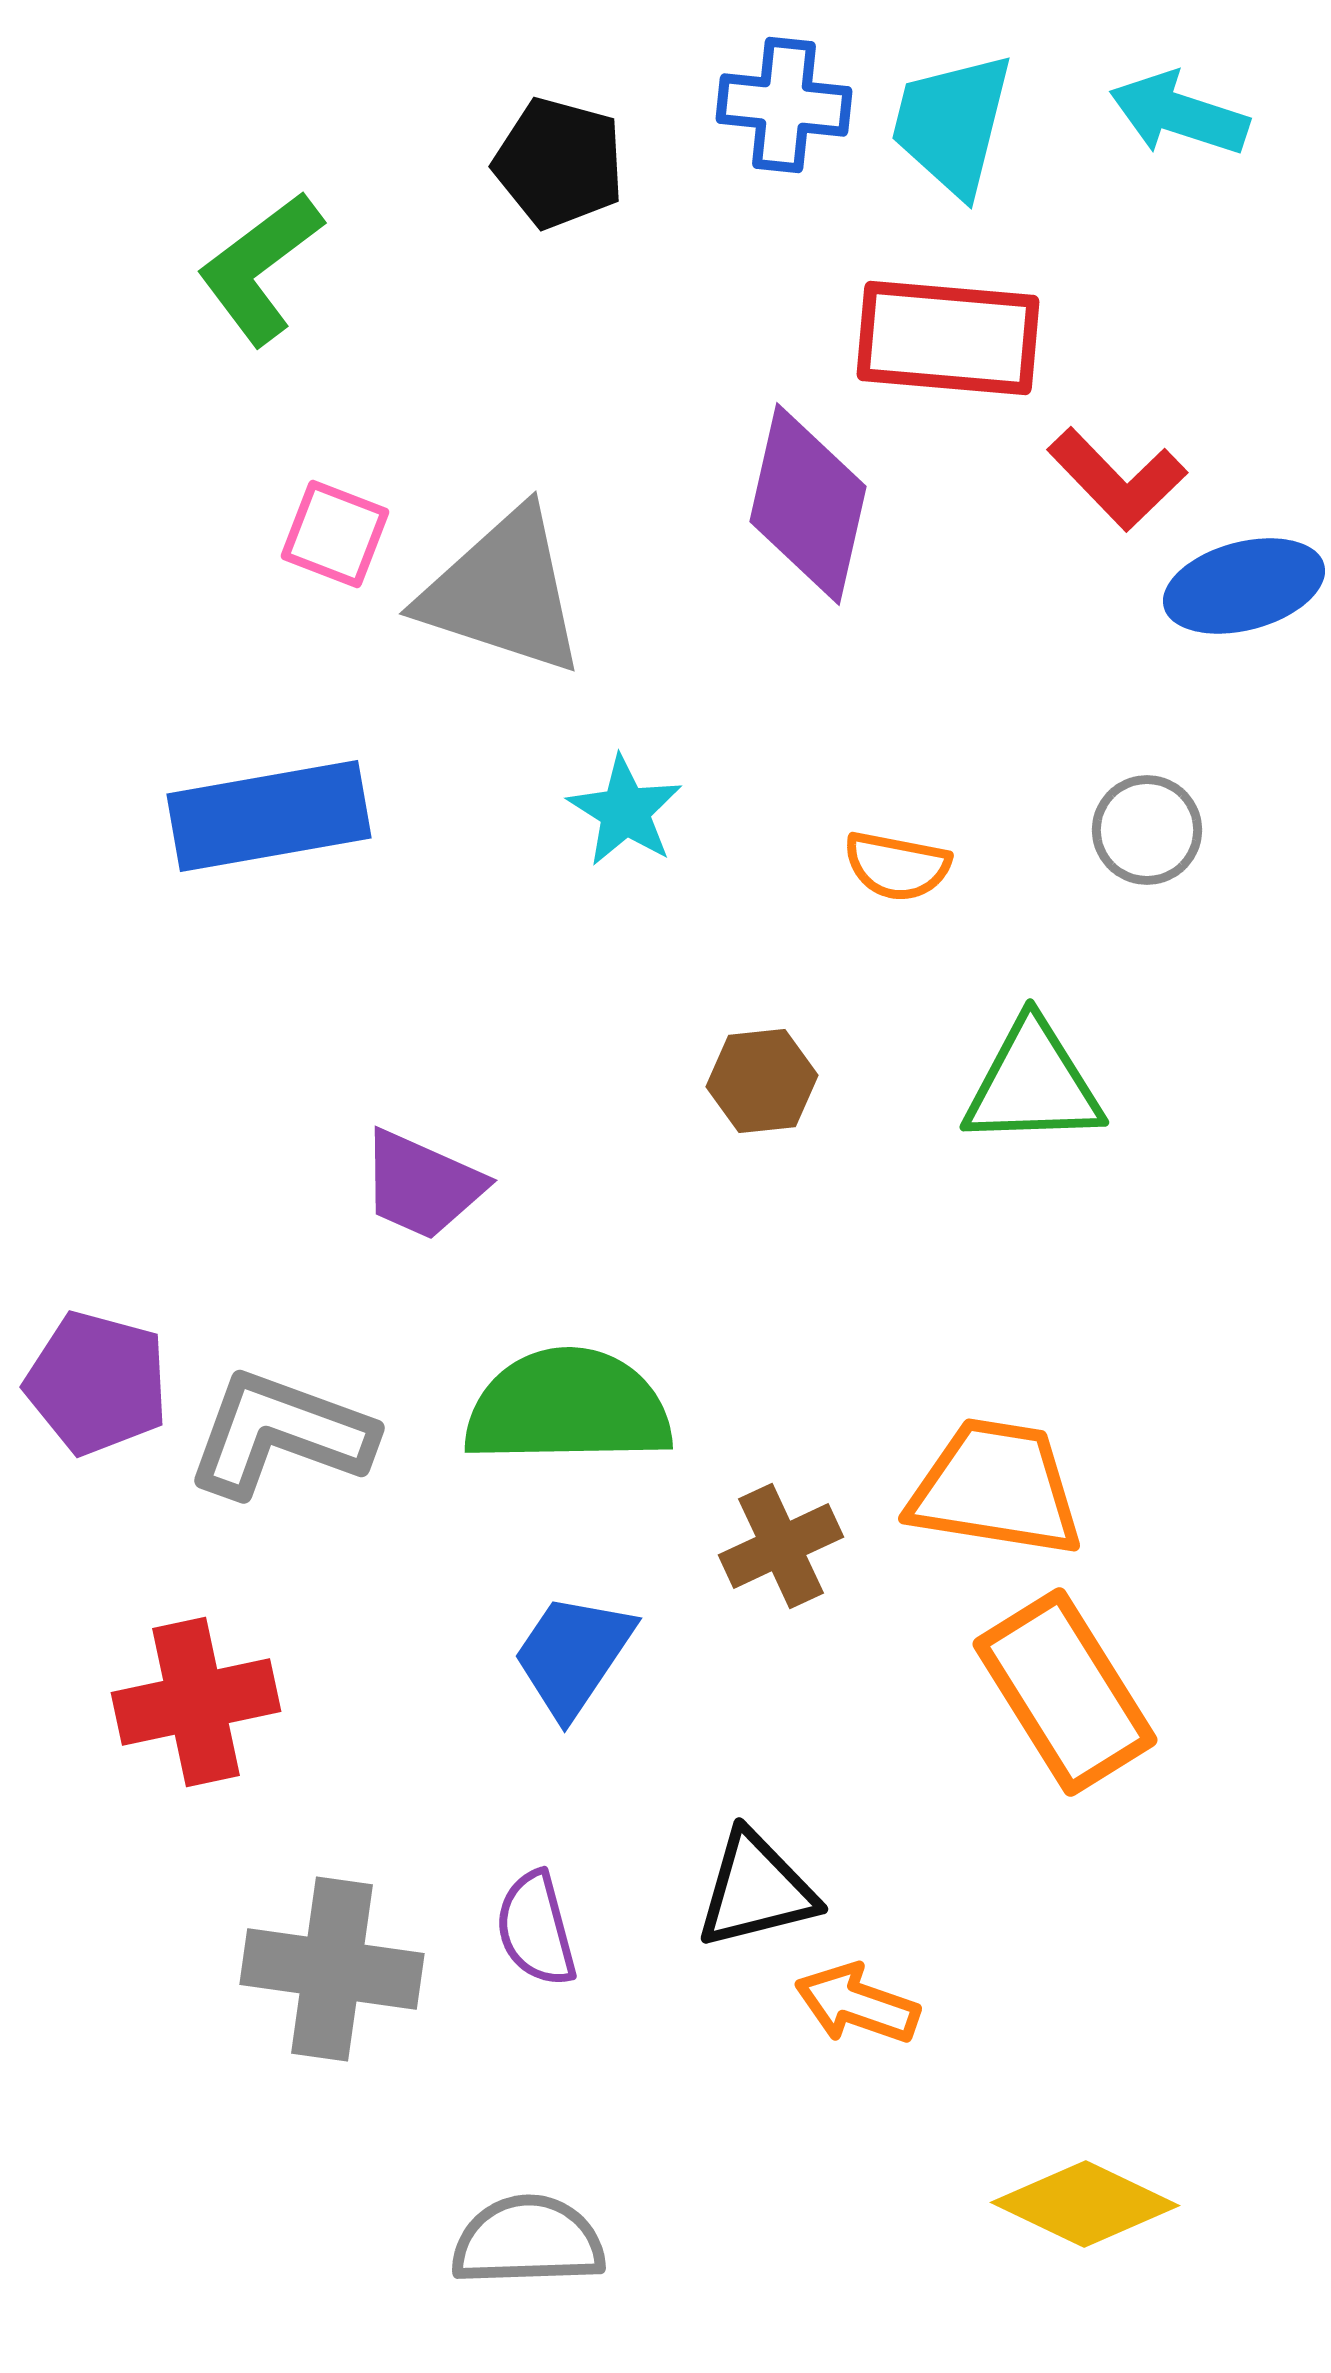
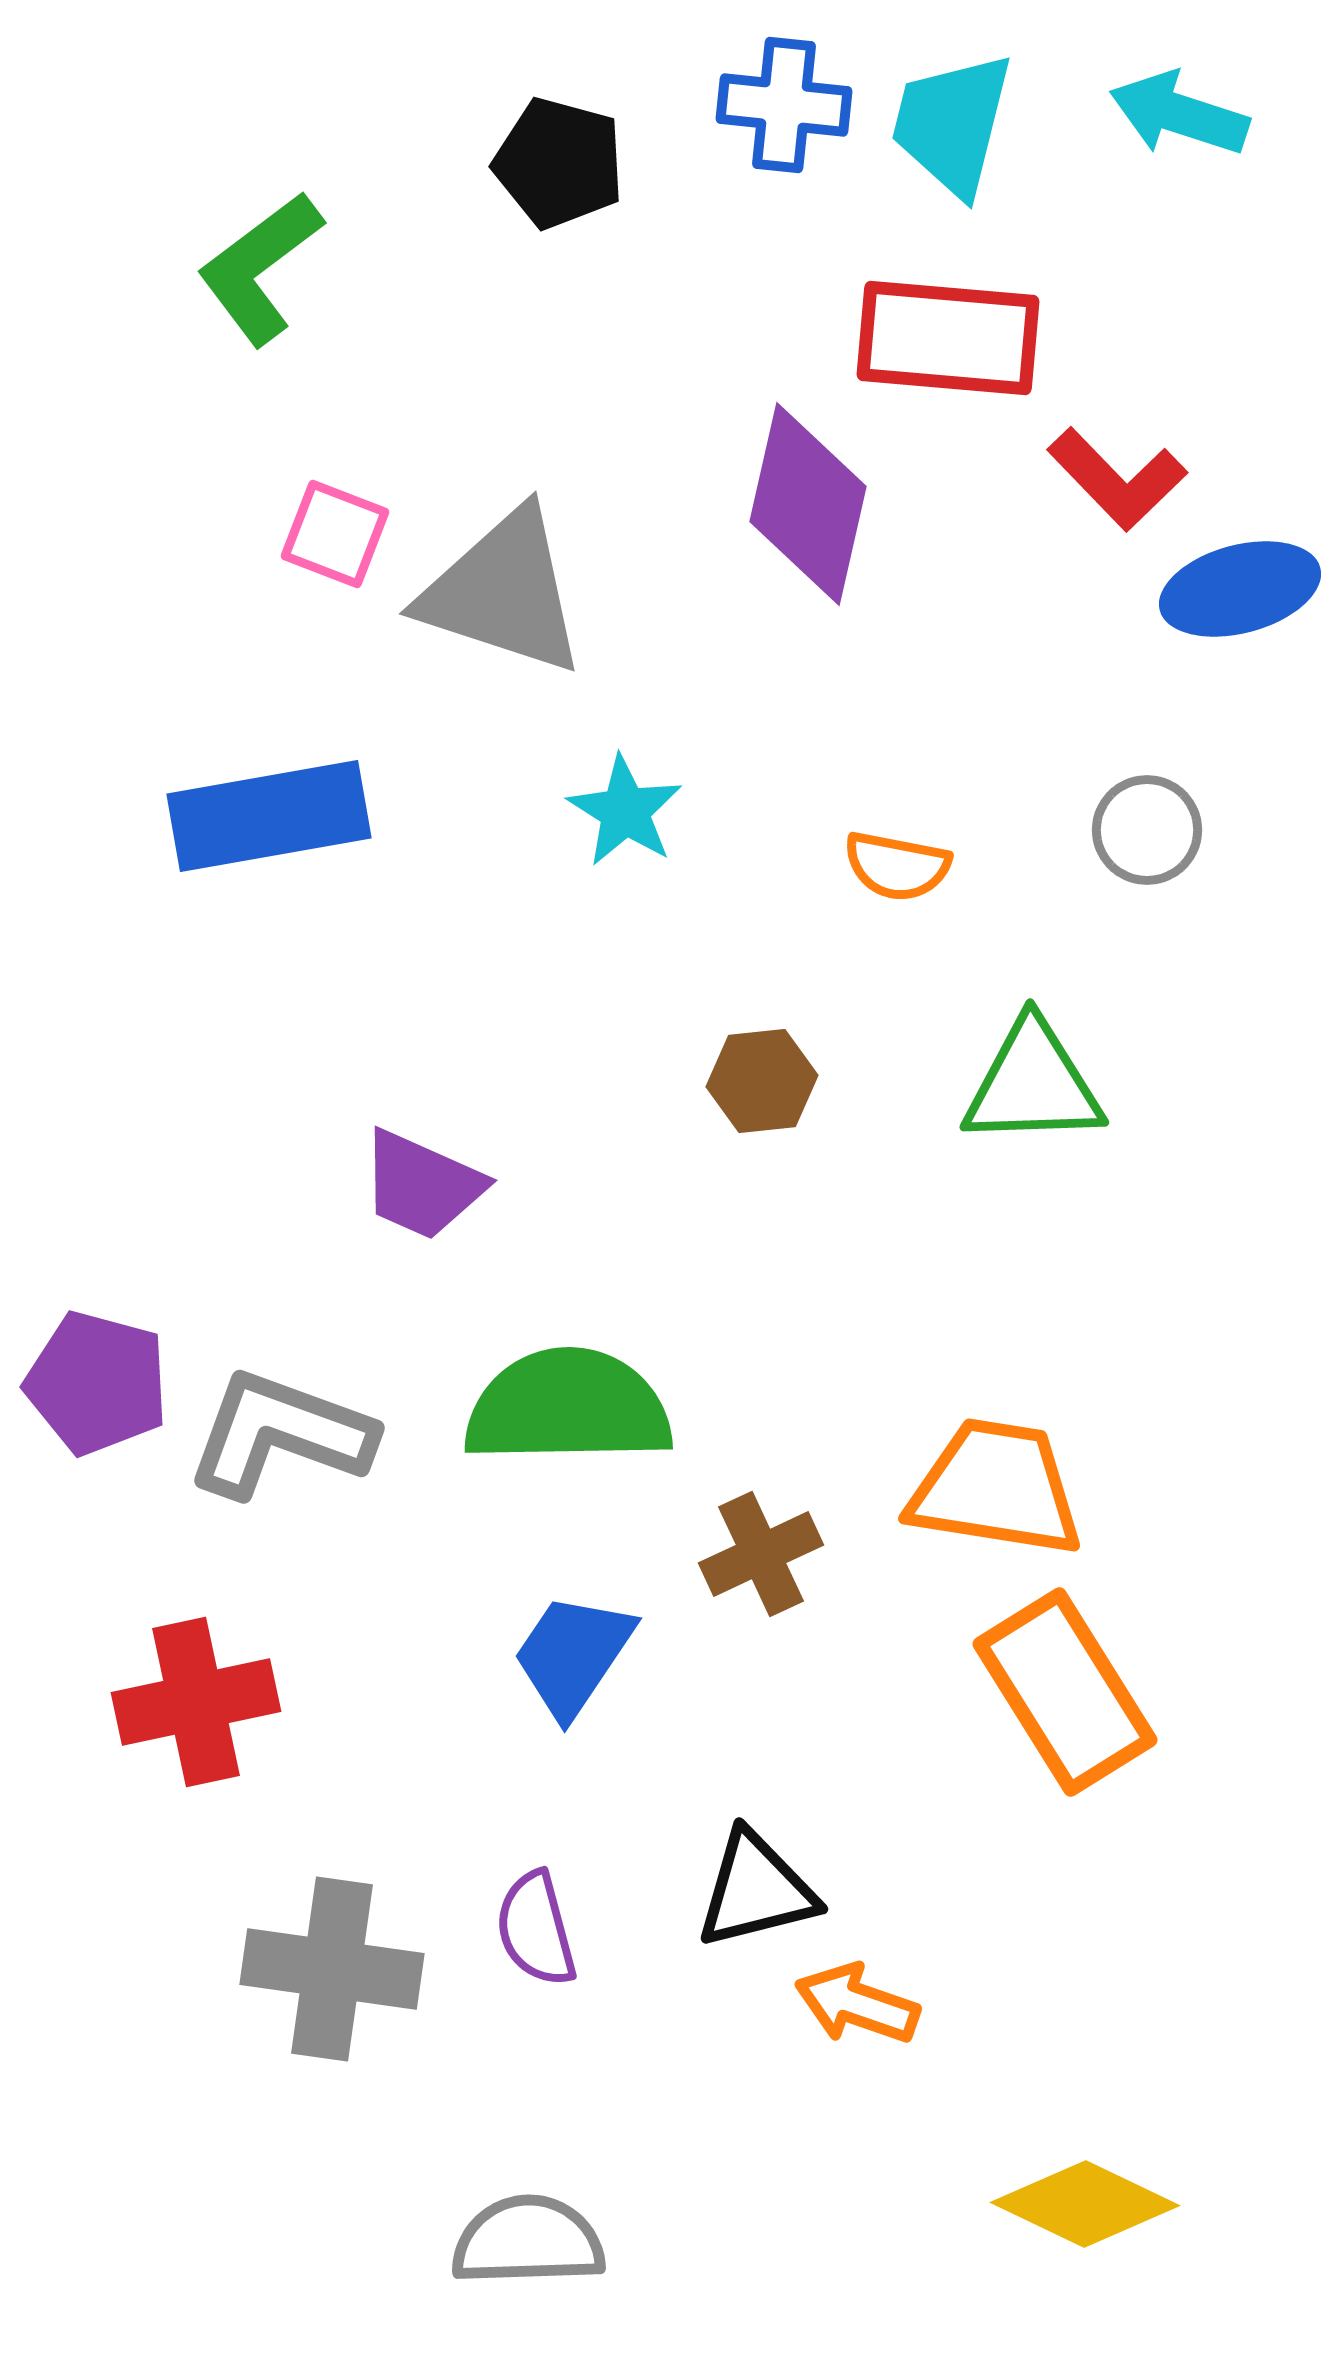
blue ellipse: moved 4 px left, 3 px down
brown cross: moved 20 px left, 8 px down
